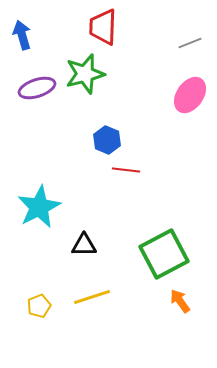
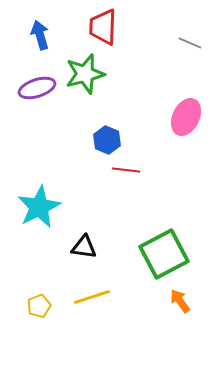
blue arrow: moved 18 px right
gray line: rotated 45 degrees clockwise
pink ellipse: moved 4 px left, 22 px down; rotated 9 degrees counterclockwise
black triangle: moved 2 px down; rotated 8 degrees clockwise
